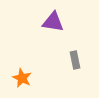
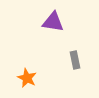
orange star: moved 5 px right
